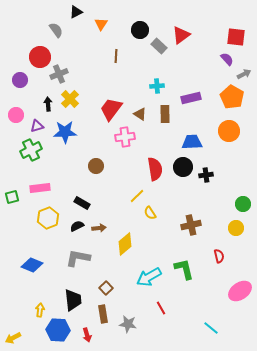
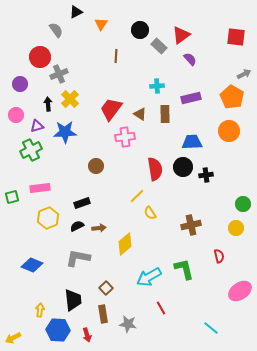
purple semicircle at (227, 59): moved 37 px left
purple circle at (20, 80): moved 4 px down
black rectangle at (82, 203): rotated 49 degrees counterclockwise
